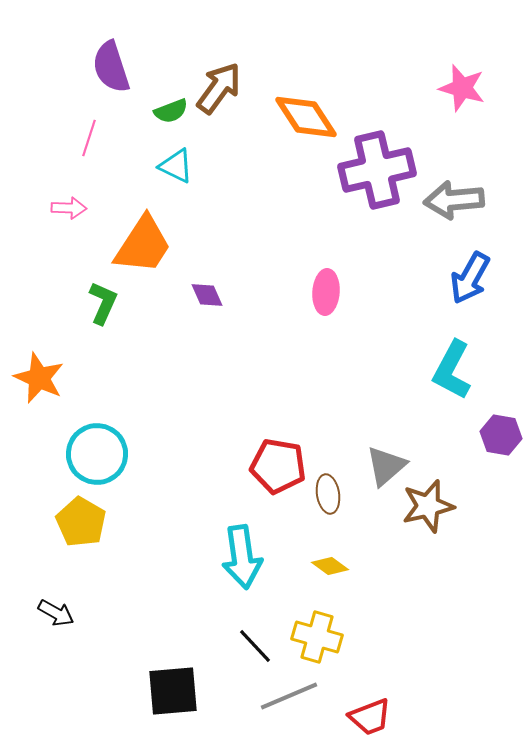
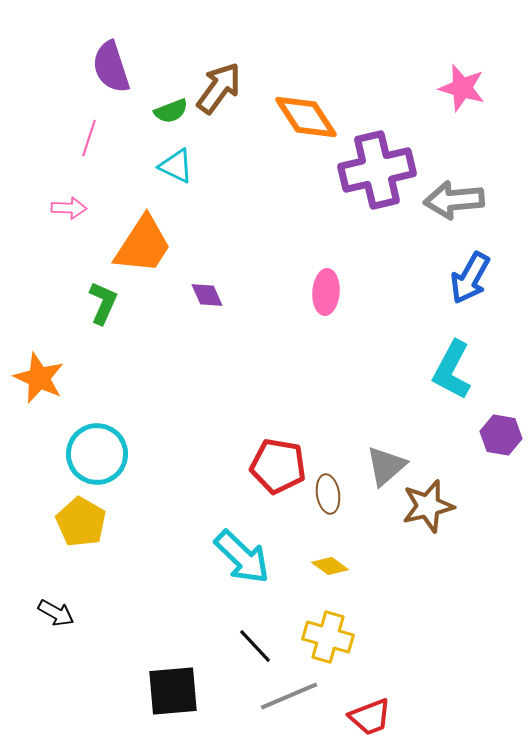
cyan arrow: rotated 38 degrees counterclockwise
yellow cross: moved 11 px right
